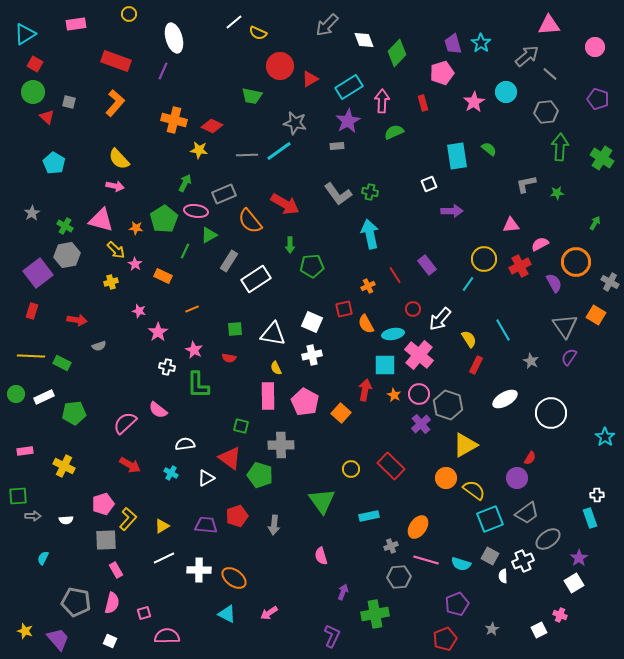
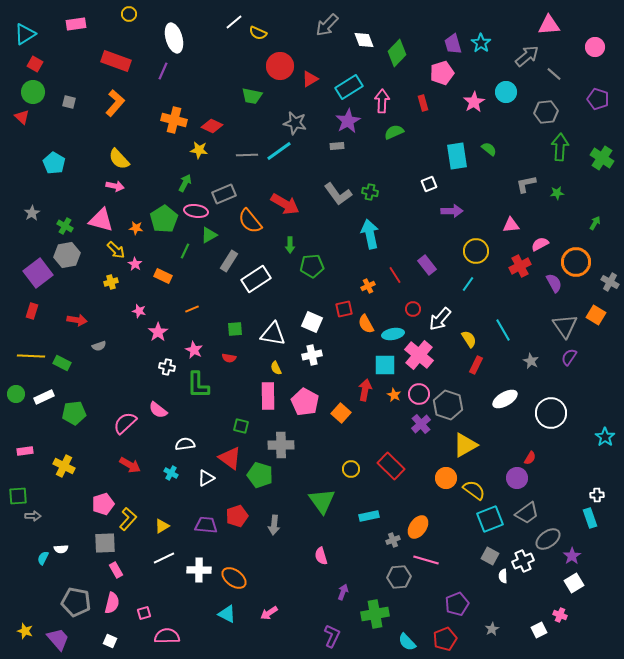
gray line at (550, 74): moved 4 px right
red triangle at (47, 117): moved 25 px left
yellow circle at (484, 259): moved 8 px left, 8 px up
white semicircle at (66, 520): moved 5 px left, 29 px down
gray square at (106, 540): moved 1 px left, 3 px down
gray cross at (391, 546): moved 2 px right, 6 px up
purple star at (579, 558): moved 7 px left, 2 px up
cyan semicircle at (461, 564): moved 54 px left, 78 px down; rotated 30 degrees clockwise
